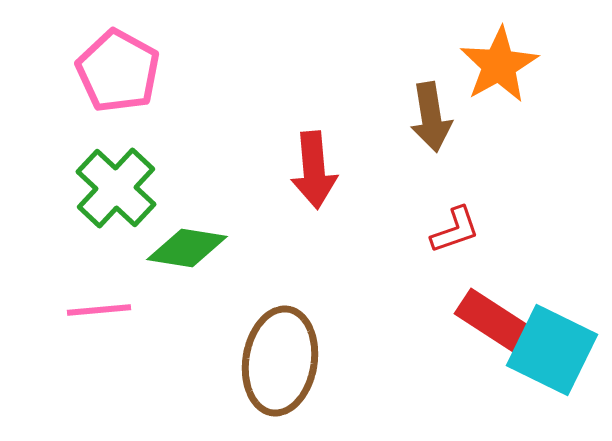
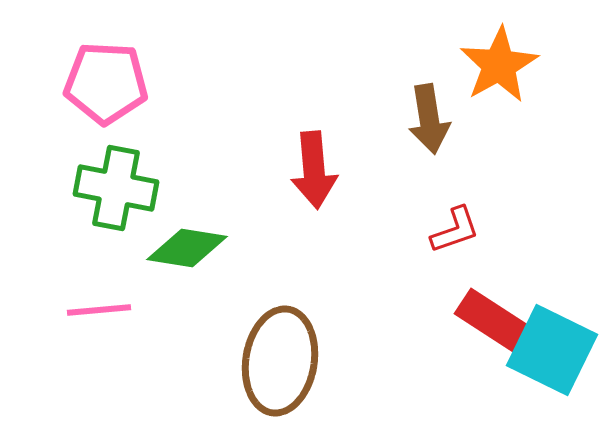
pink pentagon: moved 12 px left, 12 px down; rotated 26 degrees counterclockwise
brown arrow: moved 2 px left, 2 px down
green cross: rotated 32 degrees counterclockwise
